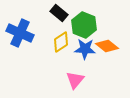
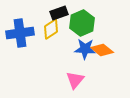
black rectangle: rotated 60 degrees counterclockwise
green hexagon: moved 2 px left, 2 px up; rotated 15 degrees clockwise
blue cross: rotated 32 degrees counterclockwise
yellow diamond: moved 10 px left, 13 px up
orange diamond: moved 5 px left, 4 px down
